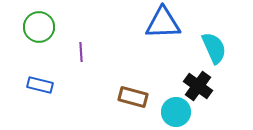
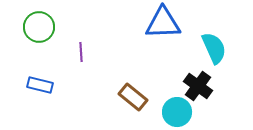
brown rectangle: rotated 24 degrees clockwise
cyan circle: moved 1 px right
